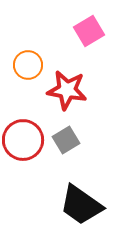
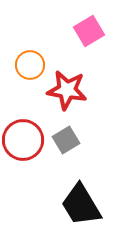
orange circle: moved 2 px right
black trapezoid: rotated 24 degrees clockwise
